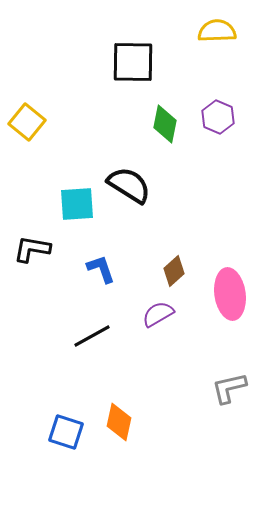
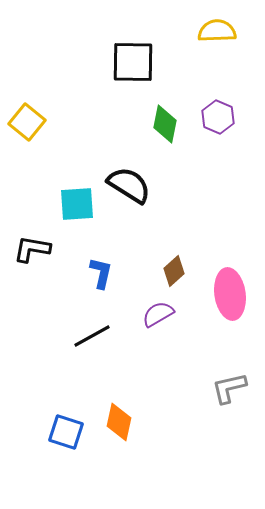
blue L-shape: moved 4 px down; rotated 32 degrees clockwise
